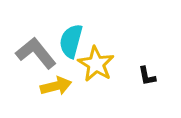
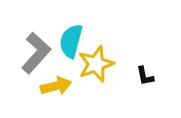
gray L-shape: rotated 81 degrees clockwise
yellow star: rotated 21 degrees clockwise
black L-shape: moved 2 px left
